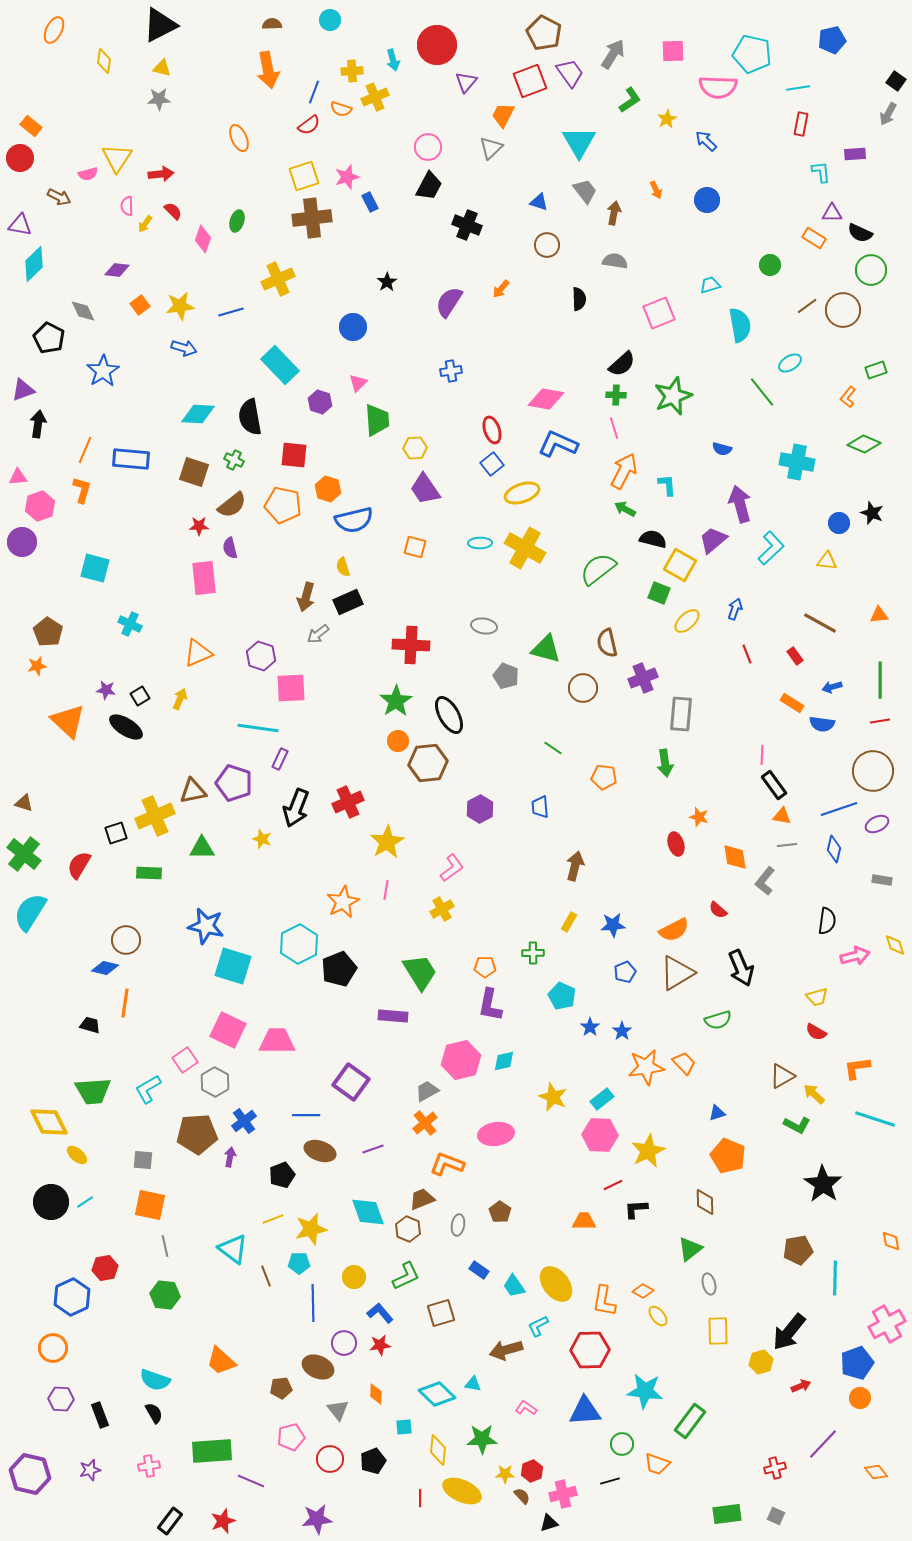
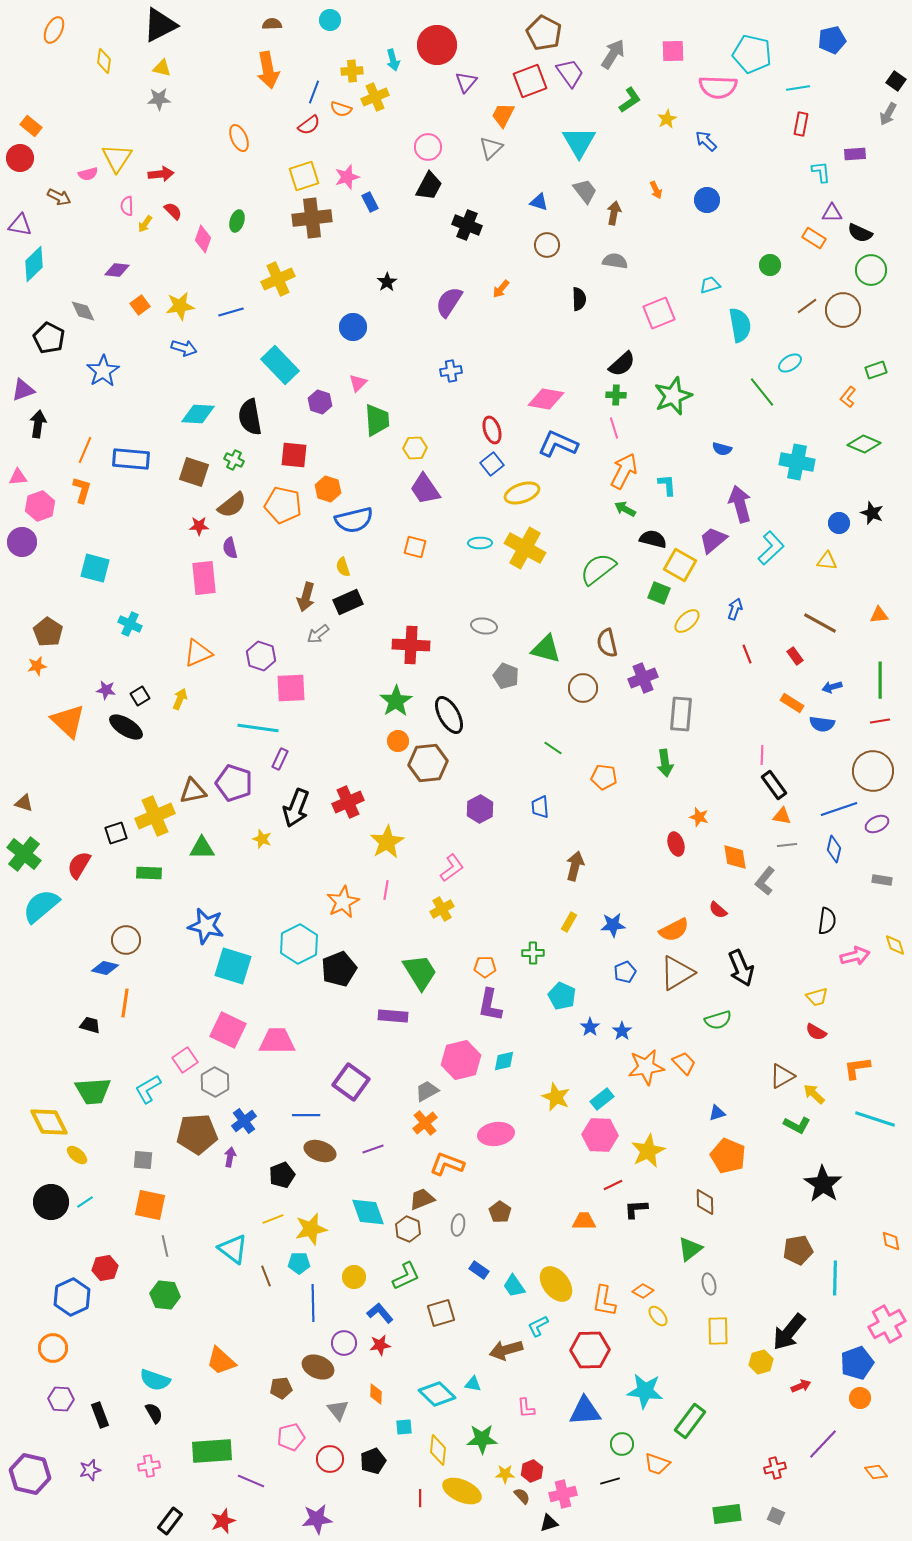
cyan semicircle at (30, 912): moved 11 px right, 6 px up; rotated 18 degrees clockwise
yellow star at (553, 1097): moved 3 px right
pink L-shape at (526, 1408): rotated 130 degrees counterclockwise
